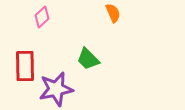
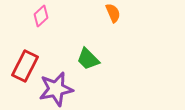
pink diamond: moved 1 px left, 1 px up
red rectangle: rotated 28 degrees clockwise
